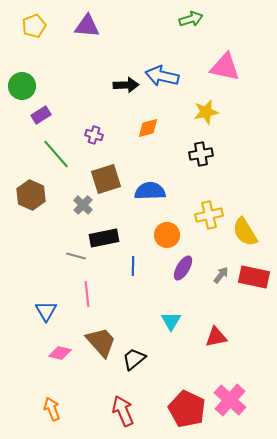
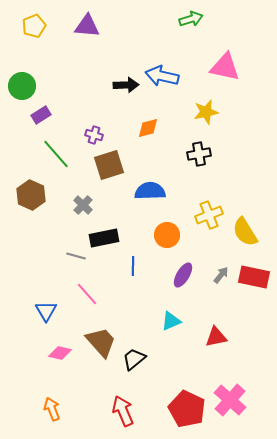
black cross: moved 2 px left
brown square: moved 3 px right, 14 px up
yellow cross: rotated 8 degrees counterclockwise
purple ellipse: moved 7 px down
pink line: rotated 35 degrees counterclockwise
cyan triangle: rotated 35 degrees clockwise
